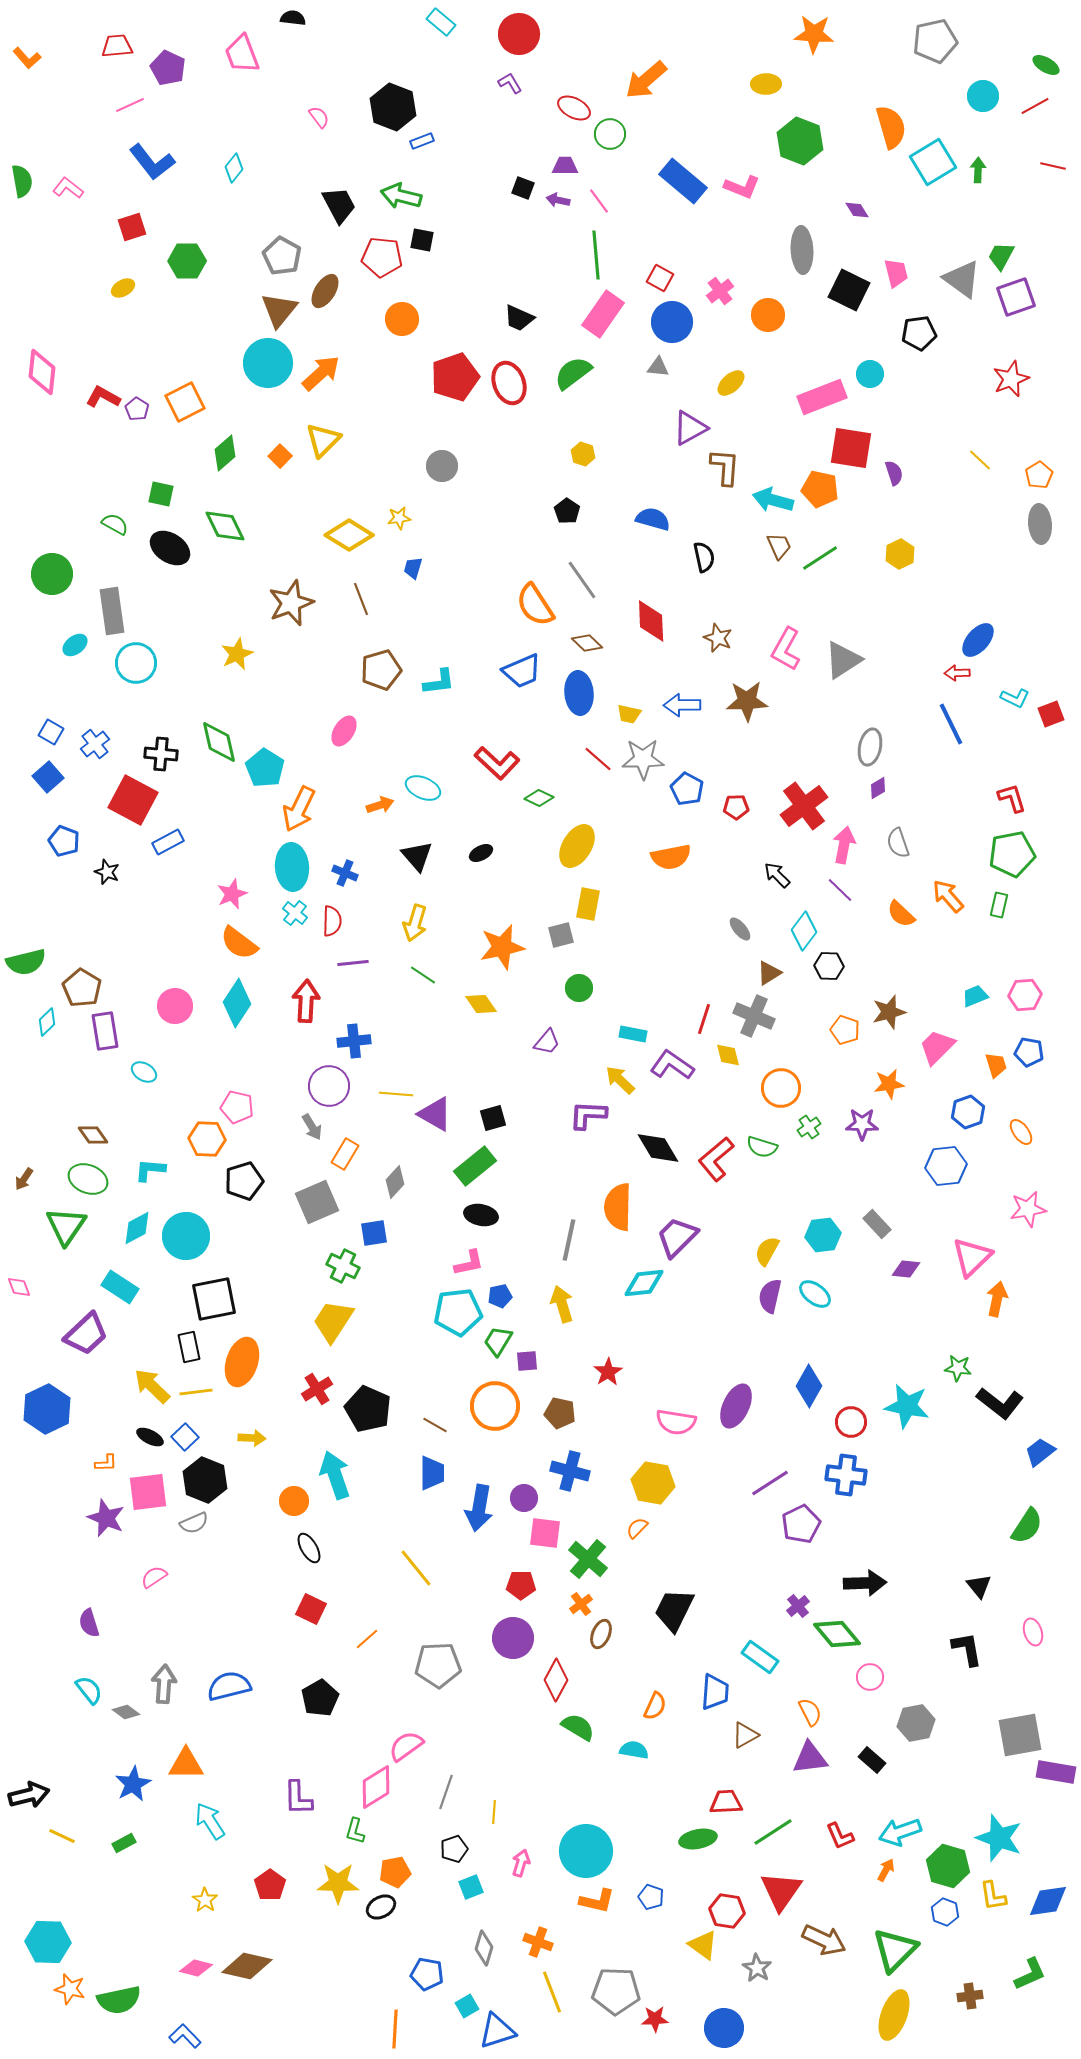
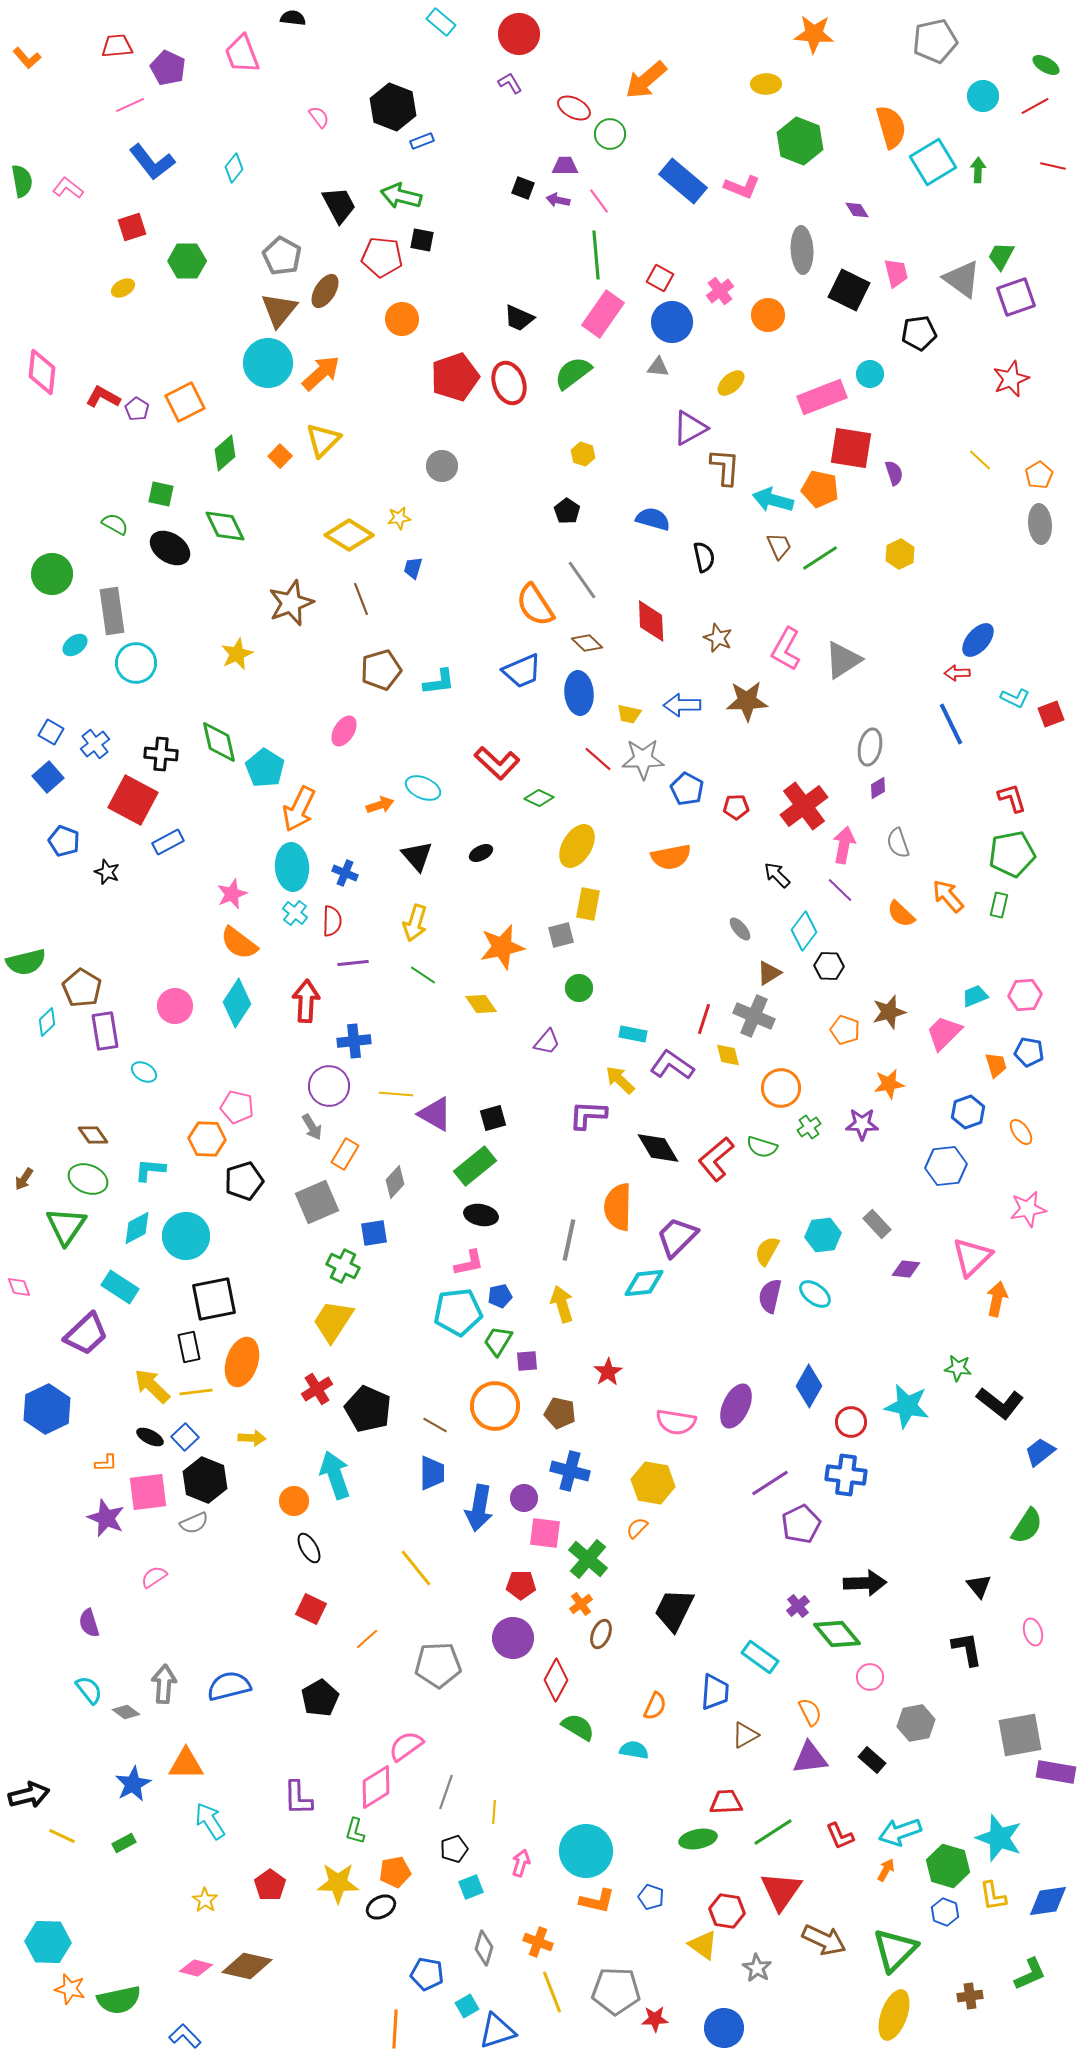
pink trapezoid at (937, 1047): moved 7 px right, 14 px up
